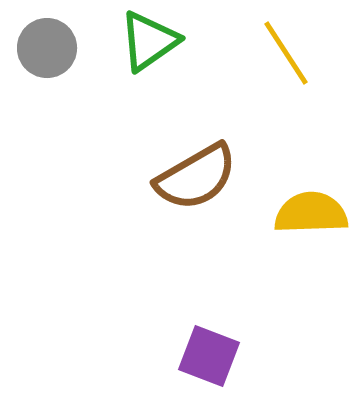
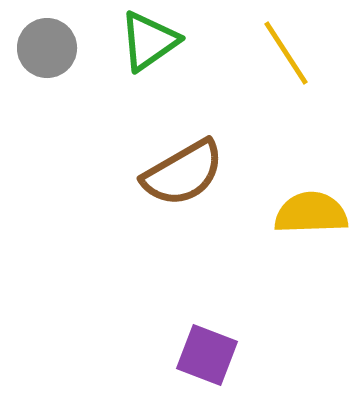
brown semicircle: moved 13 px left, 4 px up
purple square: moved 2 px left, 1 px up
